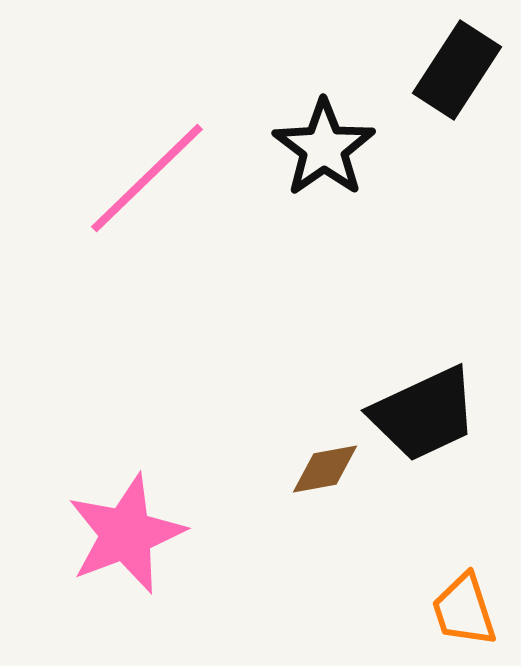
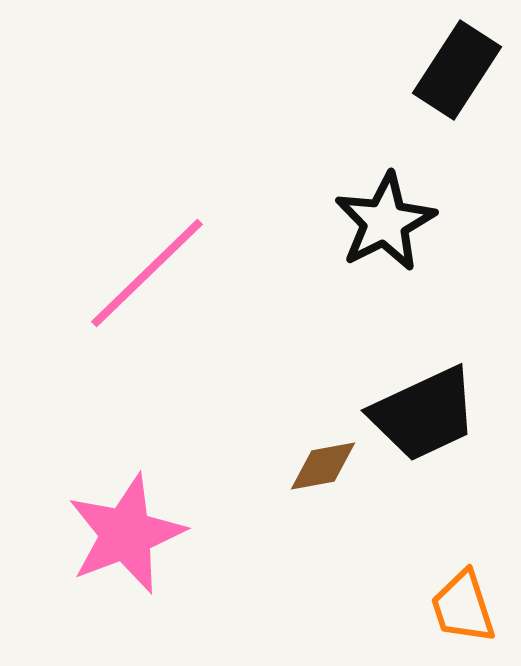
black star: moved 61 px right, 74 px down; rotated 8 degrees clockwise
pink line: moved 95 px down
brown diamond: moved 2 px left, 3 px up
orange trapezoid: moved 1 px left, 3 px up
